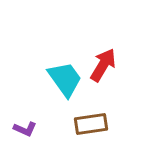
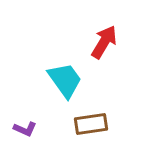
red arrow: moved 1 px right, 23 px up
cyan trapezoid: moved 1 px down
